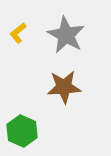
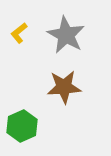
yellow L-shape: moved 1 px right
green hexagon: moved 5 px up; rotated 12 degrees clockwise
